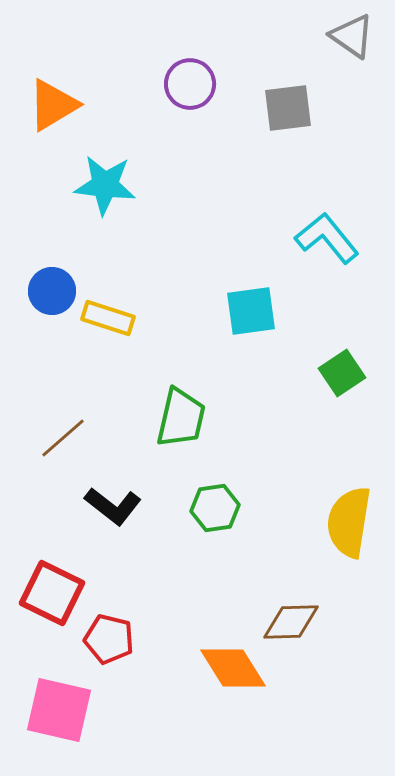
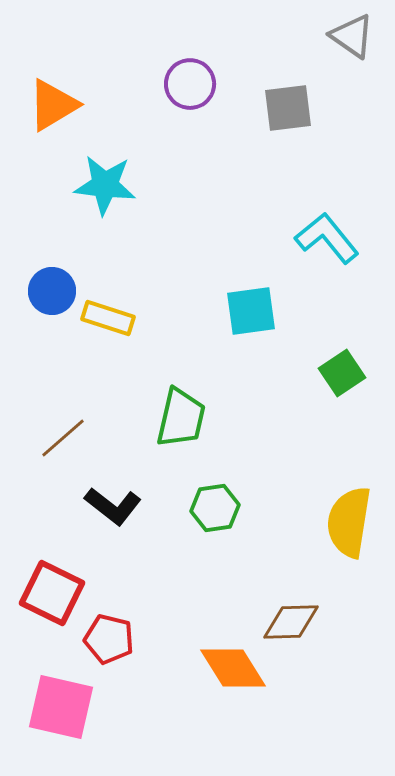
pink square: moved 2 px right, 3 px up
